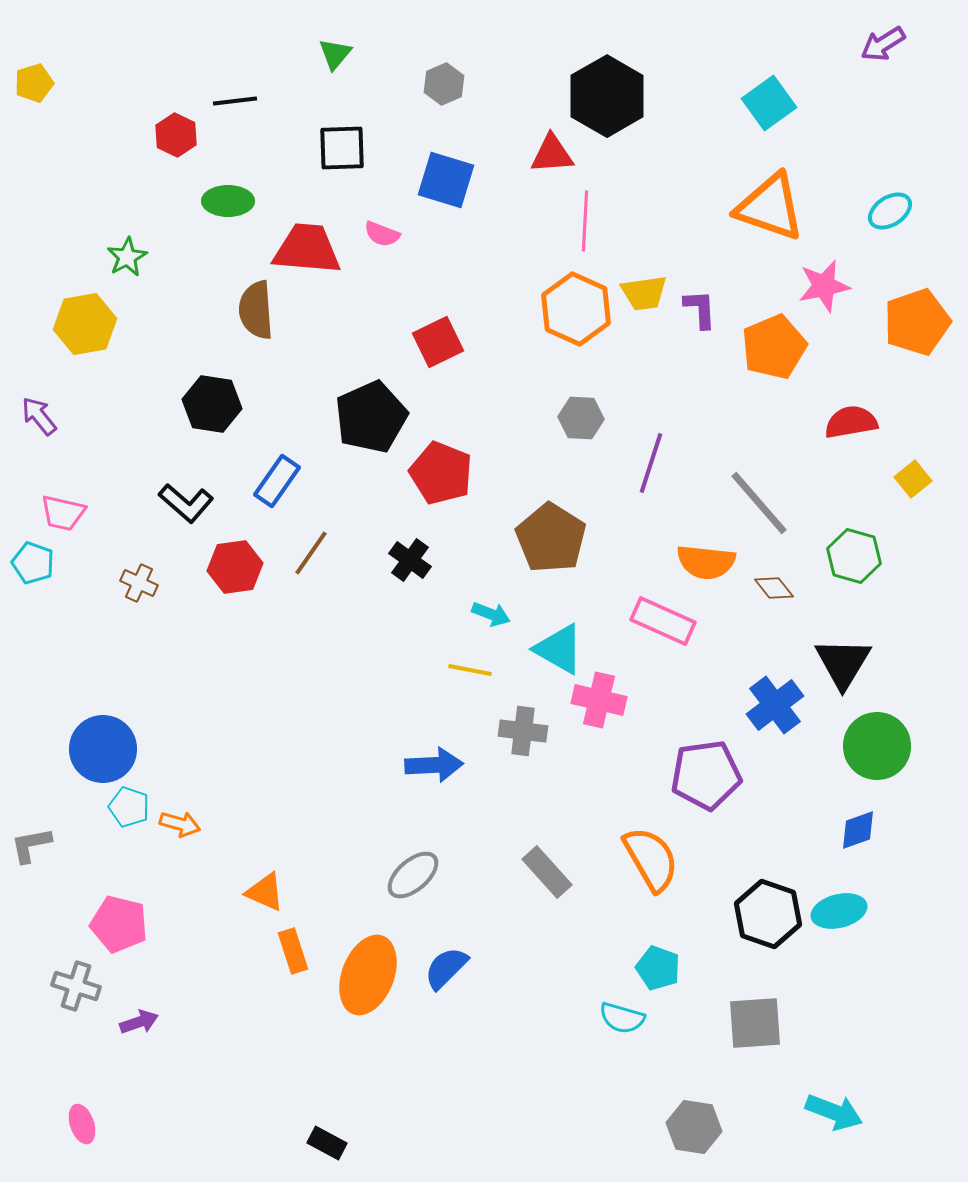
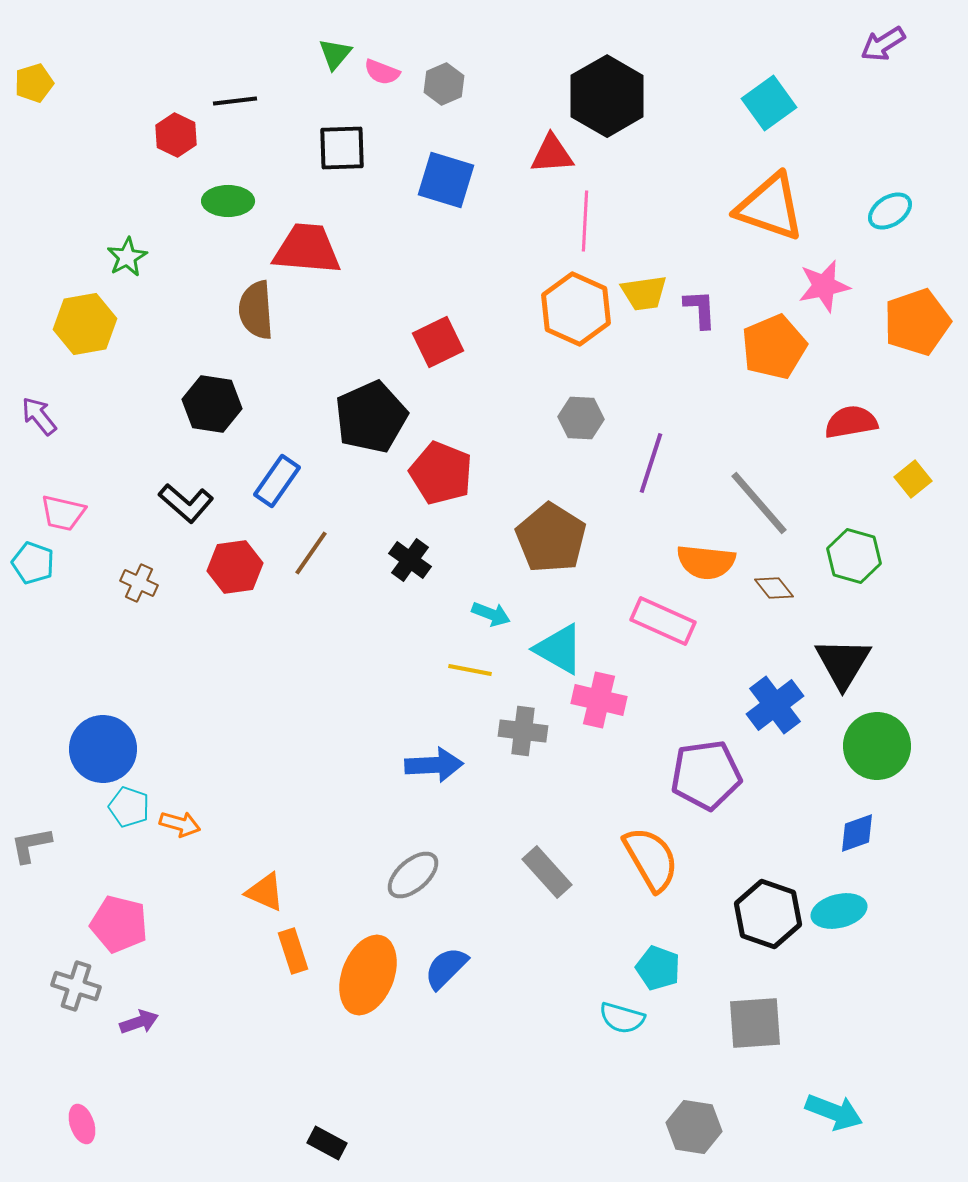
pink semicircle at (382, 234): moved 162 px up
blue diamond at (858, 830): moved 1 px left, 3 px down
